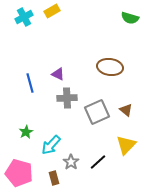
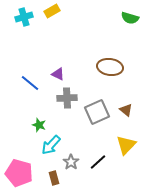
cyan cross: rotated 12 degrees clockwise
blue line: rotated 36 degrees counterclockwise
green star: moved 13 px right, 7 px up; rotated 24 degrees counterclockwise
